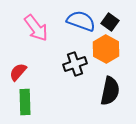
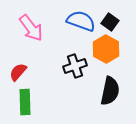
pink arrow: moved 5 px left
black cross: moved 2 px down
